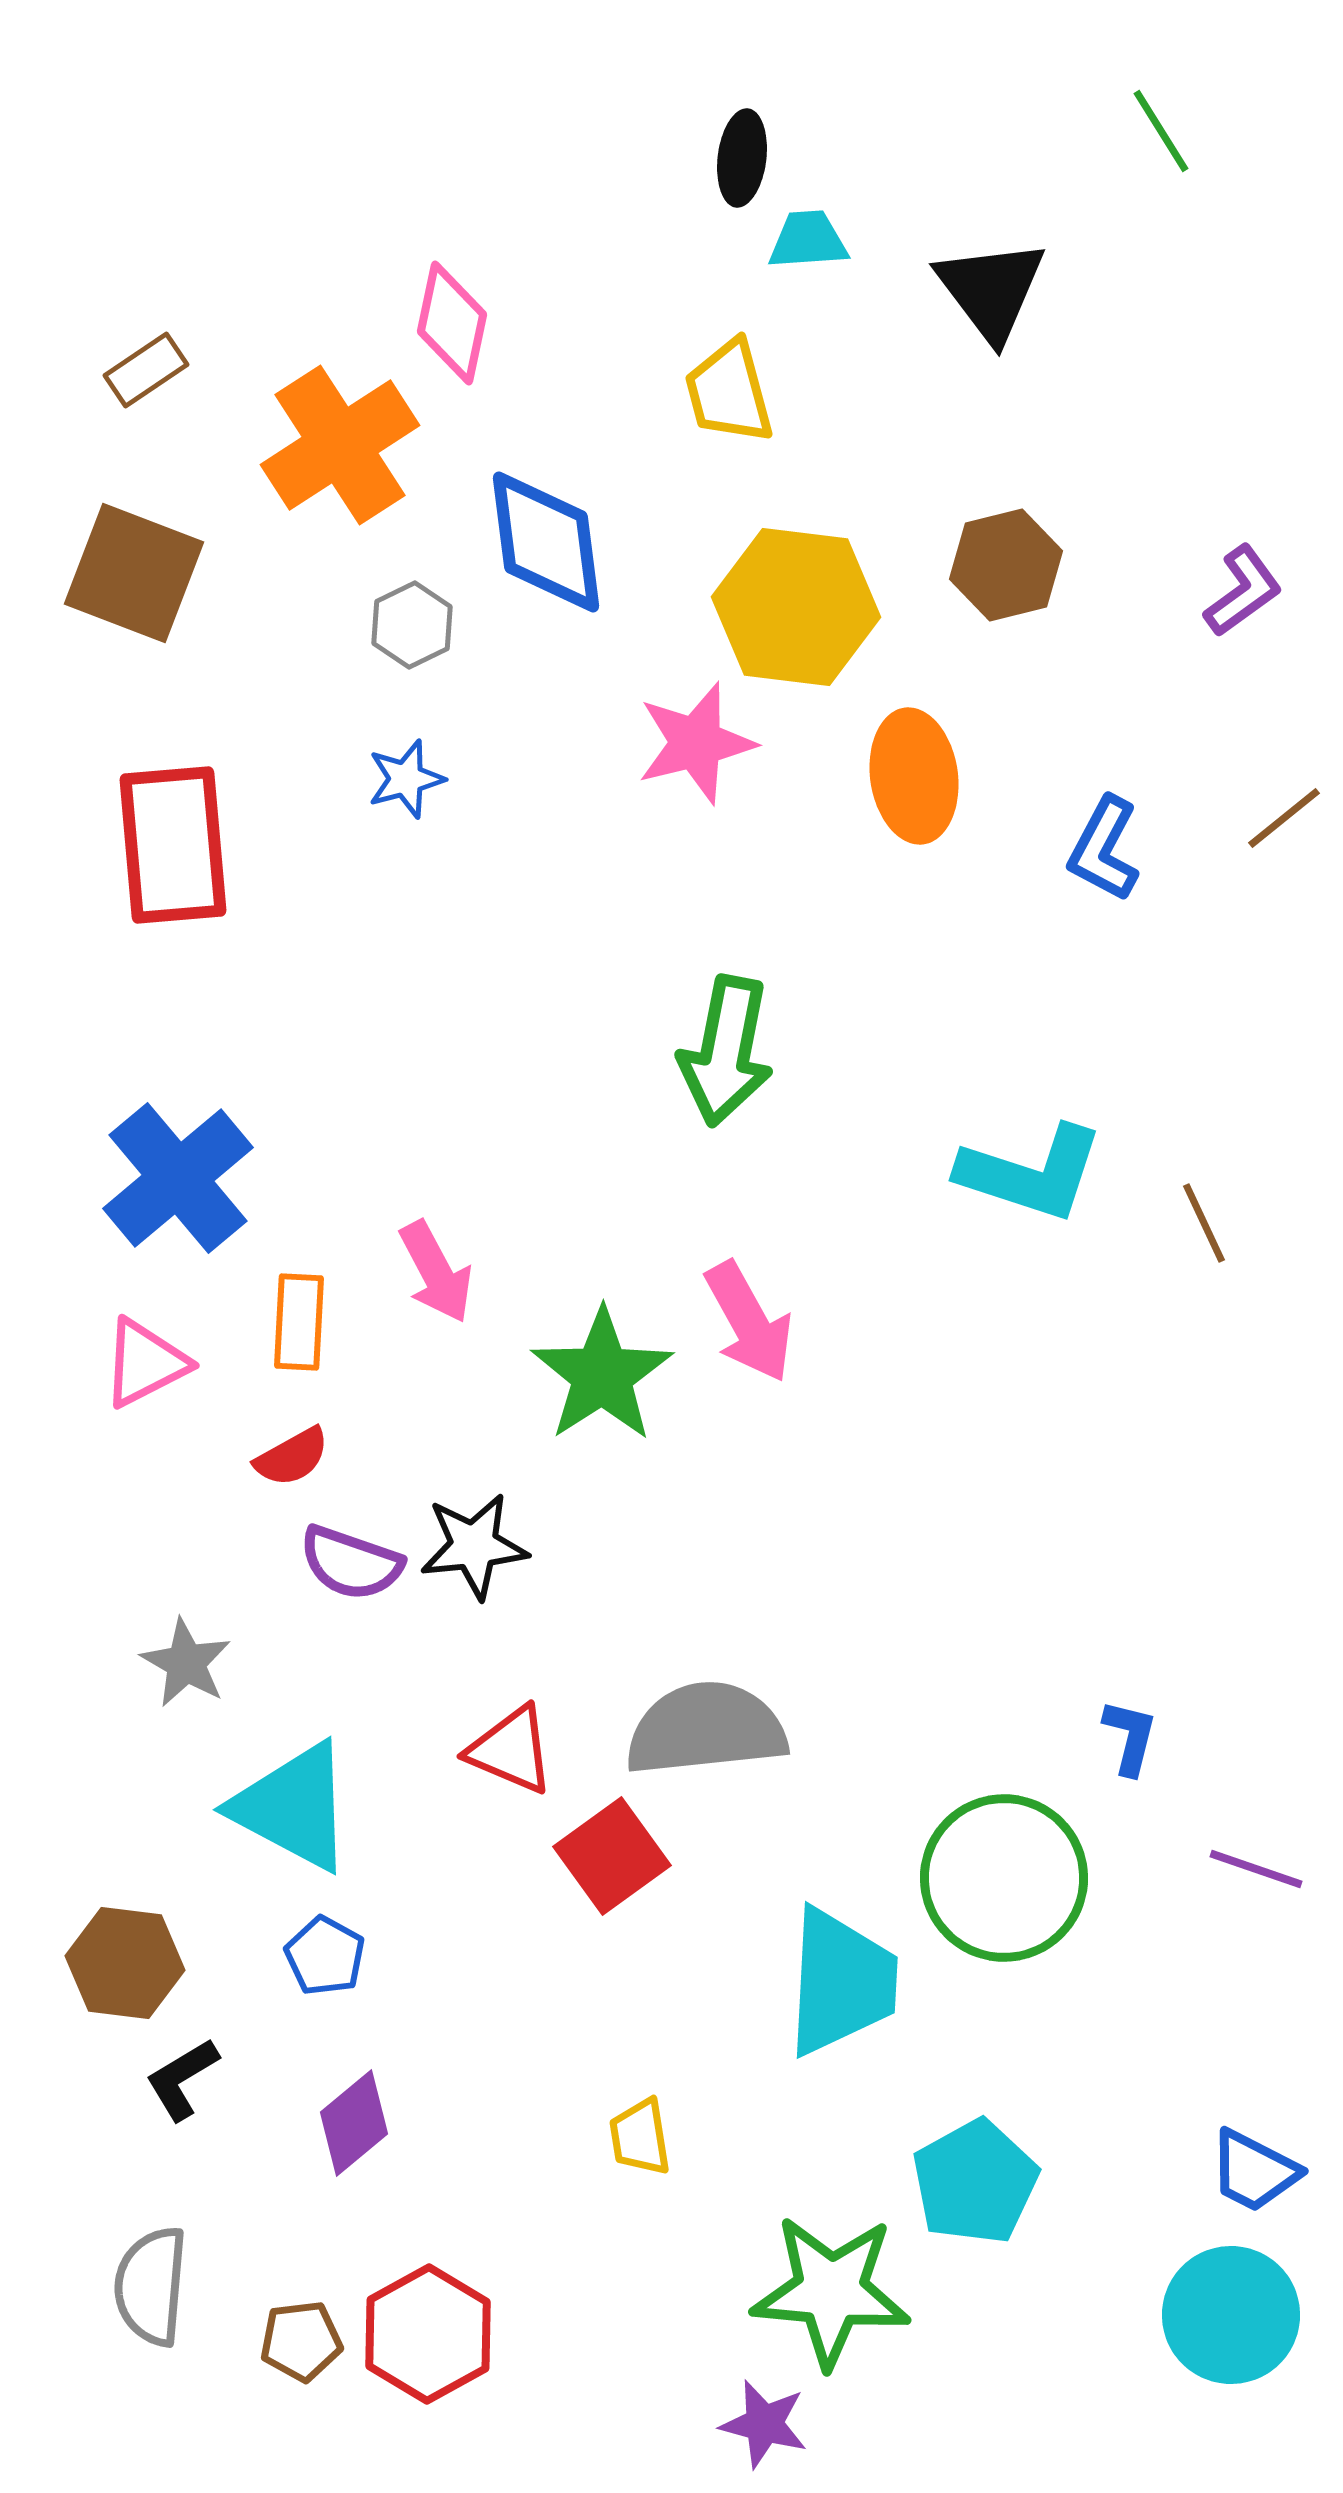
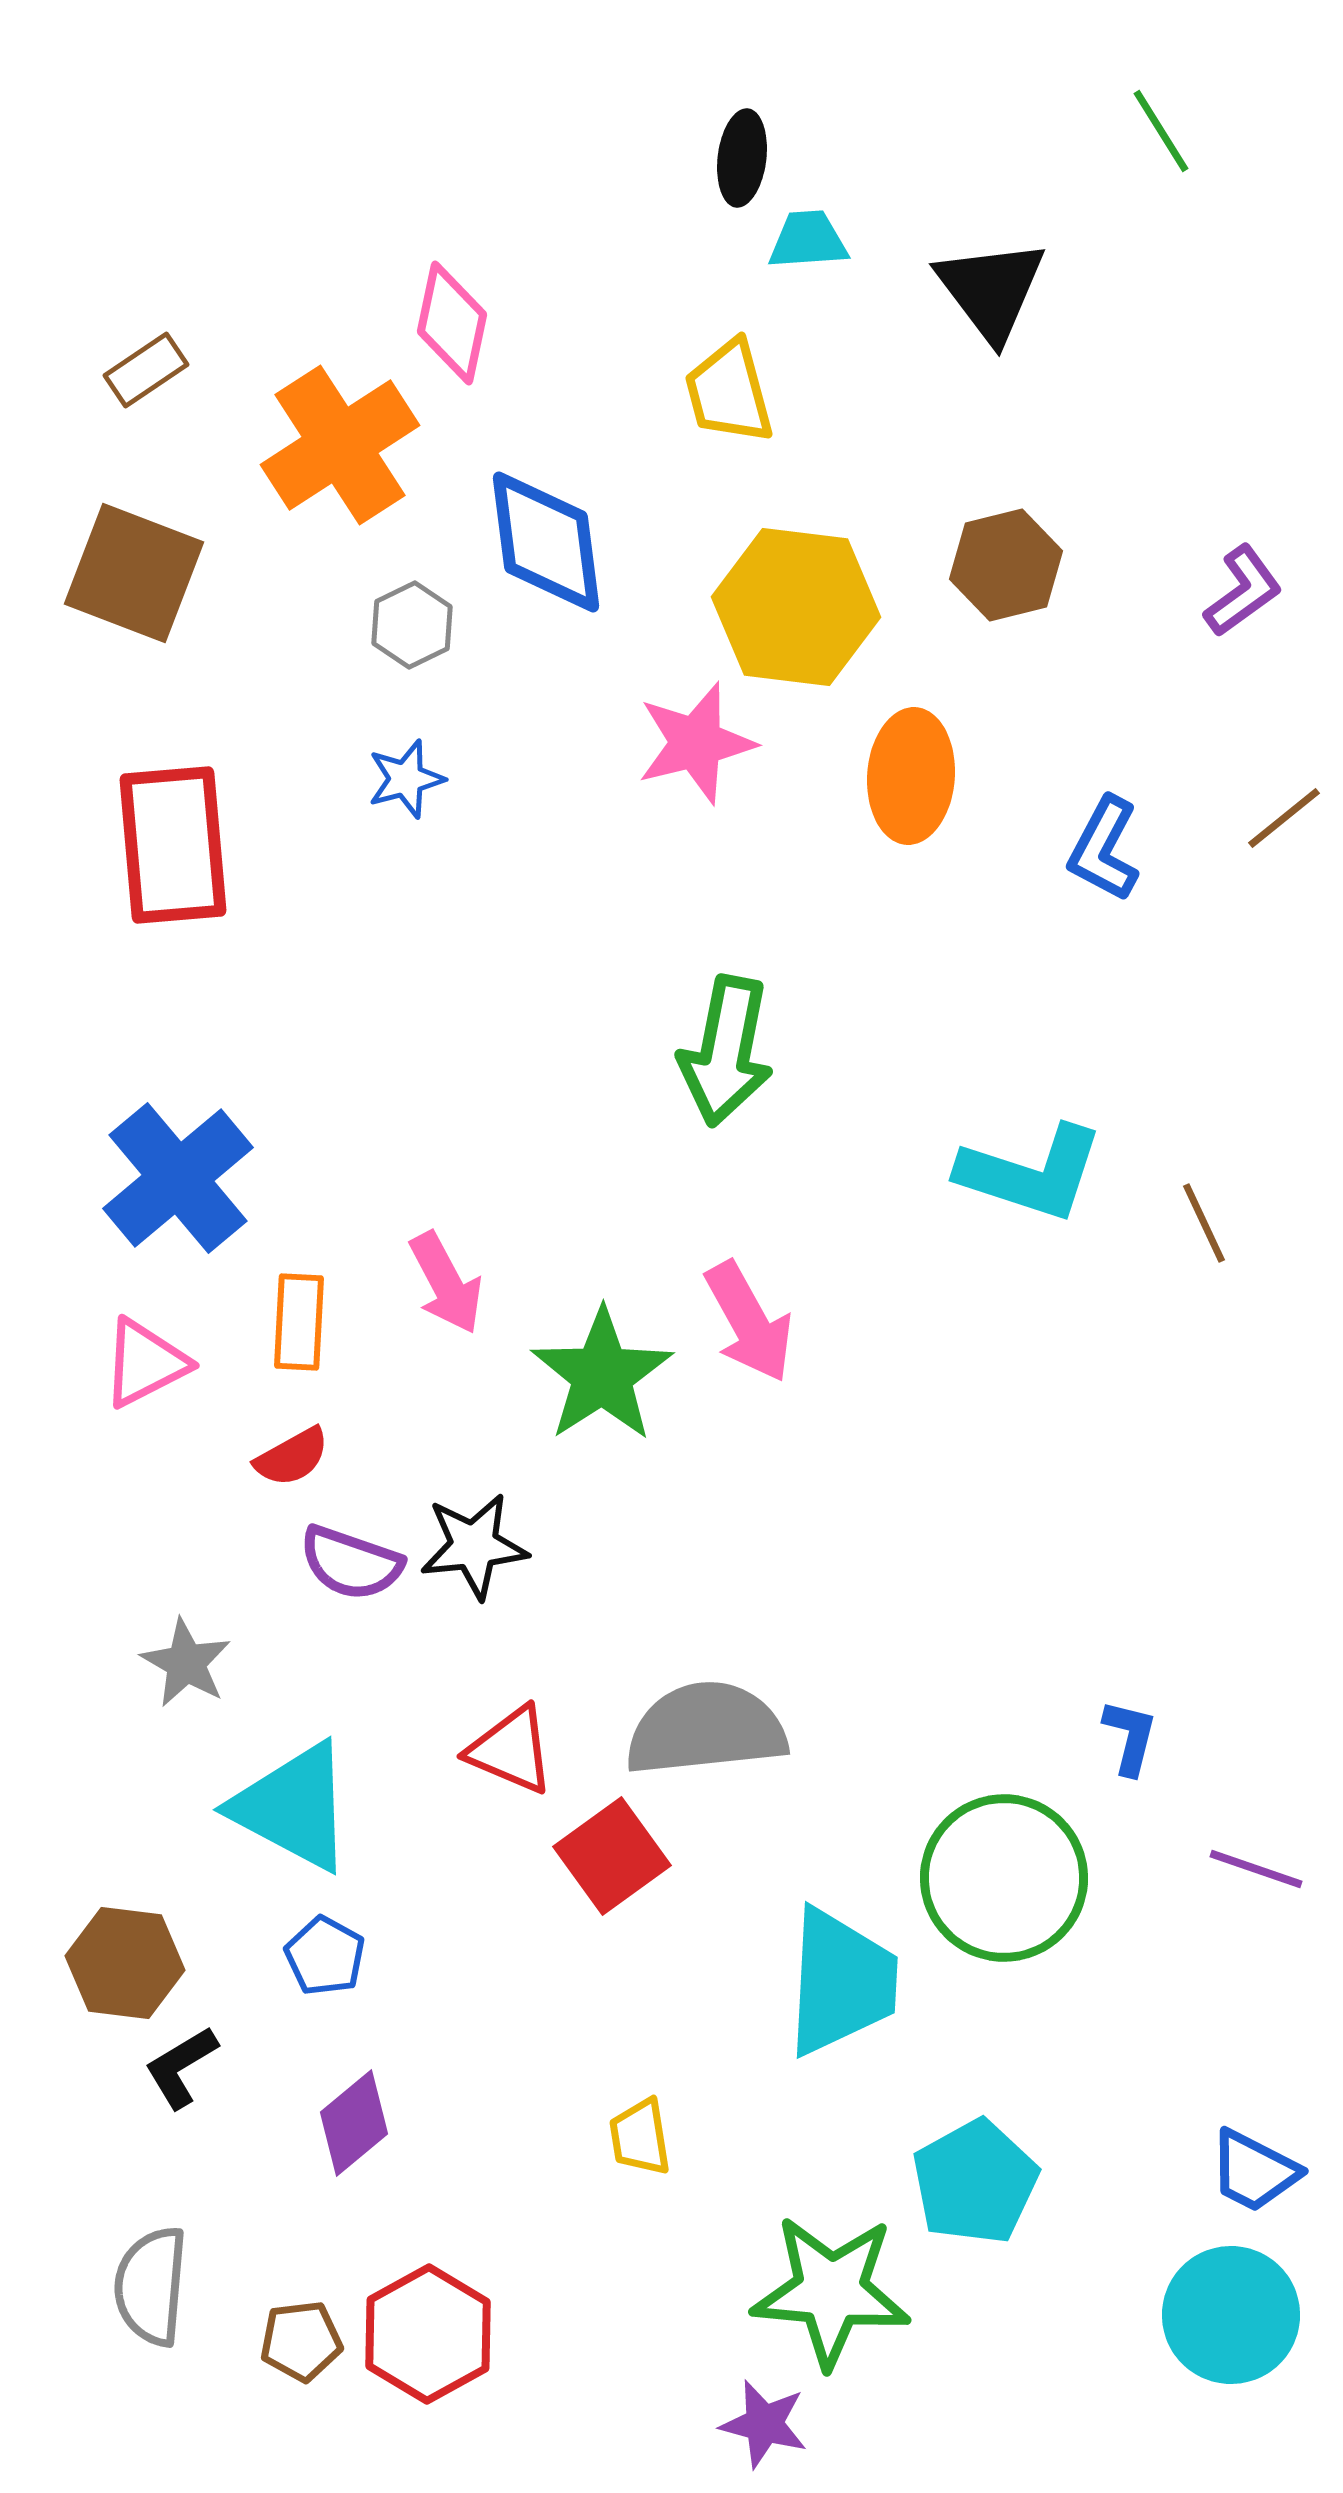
orange ellipse at (914, 776): moved 3 px left; rotated 12 degrees clockwise
pink arrow at (436, 1272): moved 10 px right, 11 px down
black L-shape at (182, 2079): moved 1 px left, 12 px up
